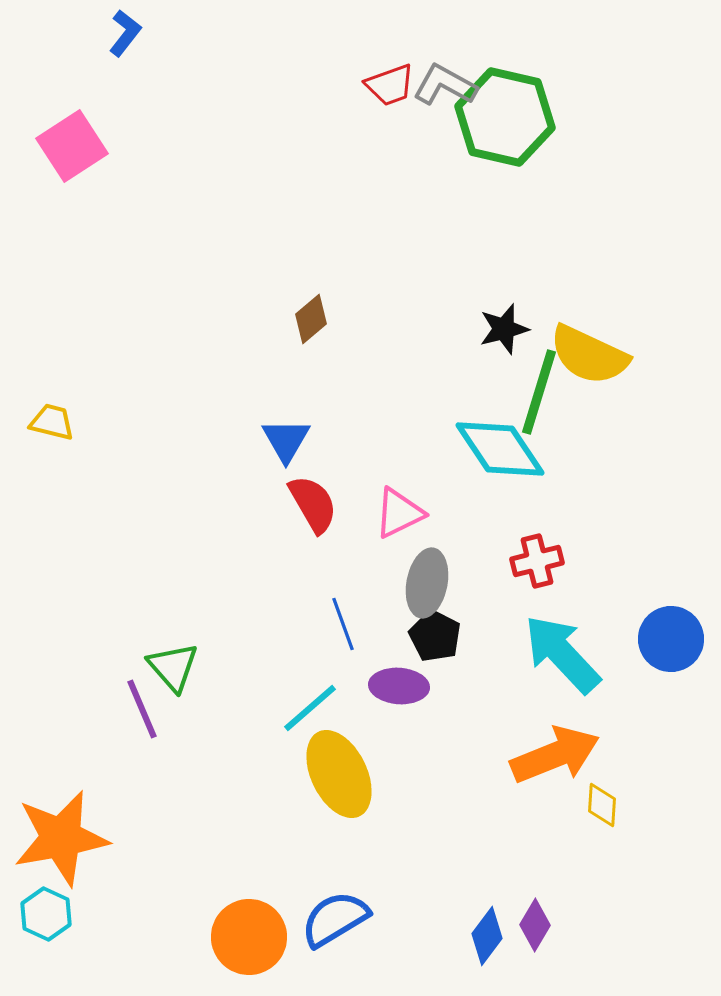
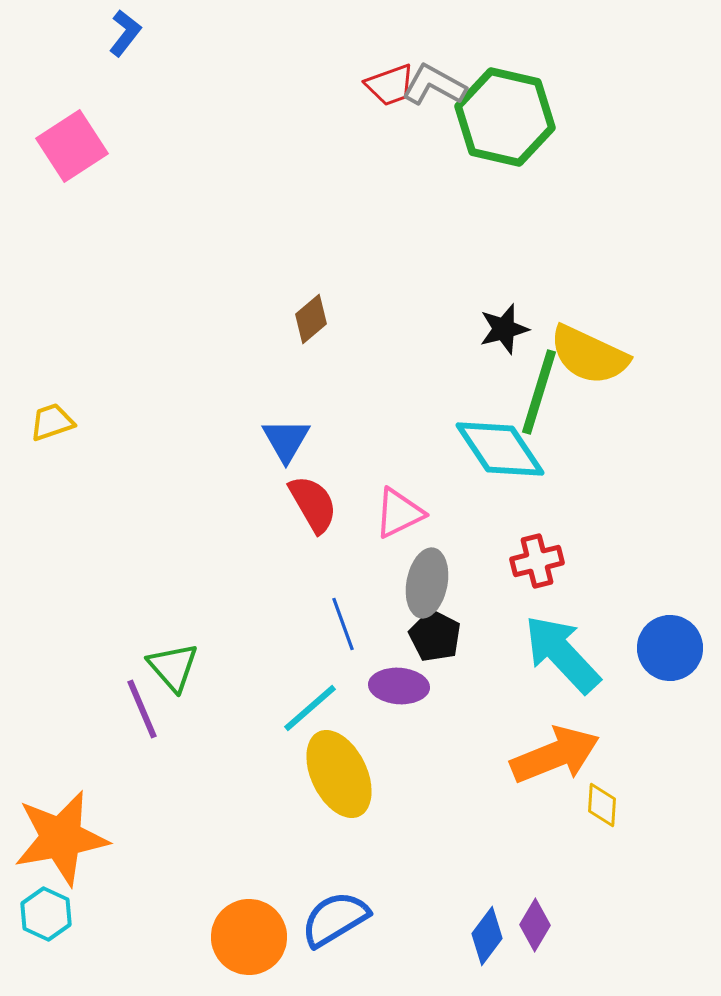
gray L-shape: moved 11 px left
yellow trapezoid: rotated 33 degrees counterclockwise
blue circle: moved 1 px left, 9 px down
